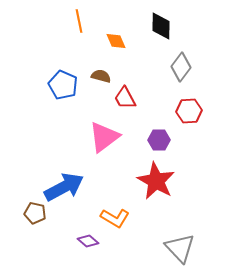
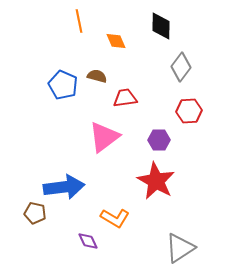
brown semicircle: moved 4 px left
red trapezoid: rotated 110 degrees clockwise
blue arrow: rotated 21 degrees clockwise
purple diamond: rotated 25 degrees clockwise
gray triangle: rotated 40 degrees clockwise
